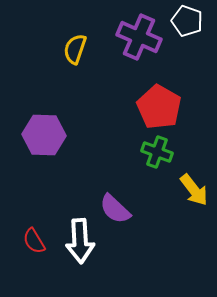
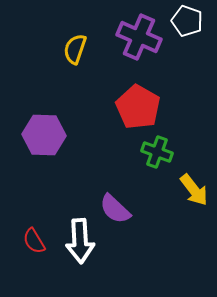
red pentagon: moved 21 px left
